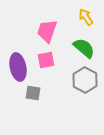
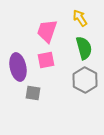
yellow arrow: moved 6 px left, 1 px down
green semicircle: rotated 35 degrees clockwise
